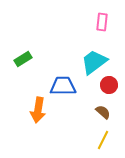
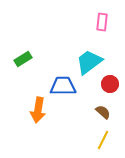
cyan trapezoid: moved 5 px left
red circle: moved 1 px right, 1 px up
